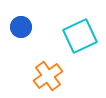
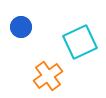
cyan square: moved 6 px down
